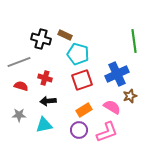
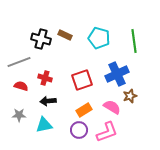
cyan pentagon: moved 21 px right, 16 px up
